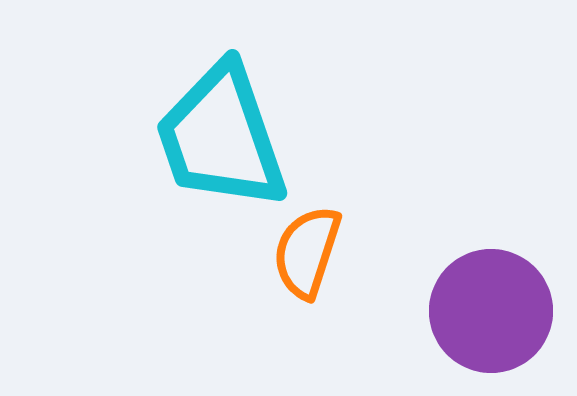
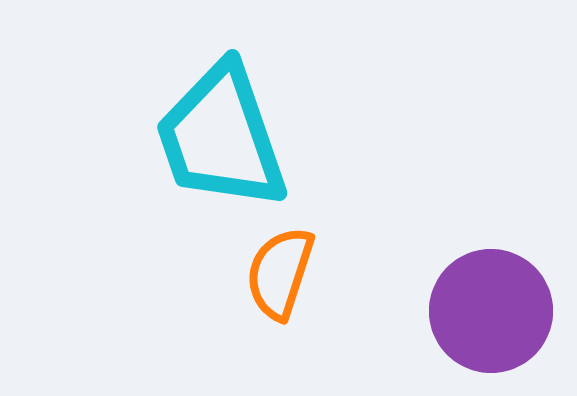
orange semicircle: moved 27 px left, 21 px down
